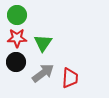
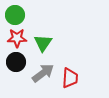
green circle: moved 2 px left
